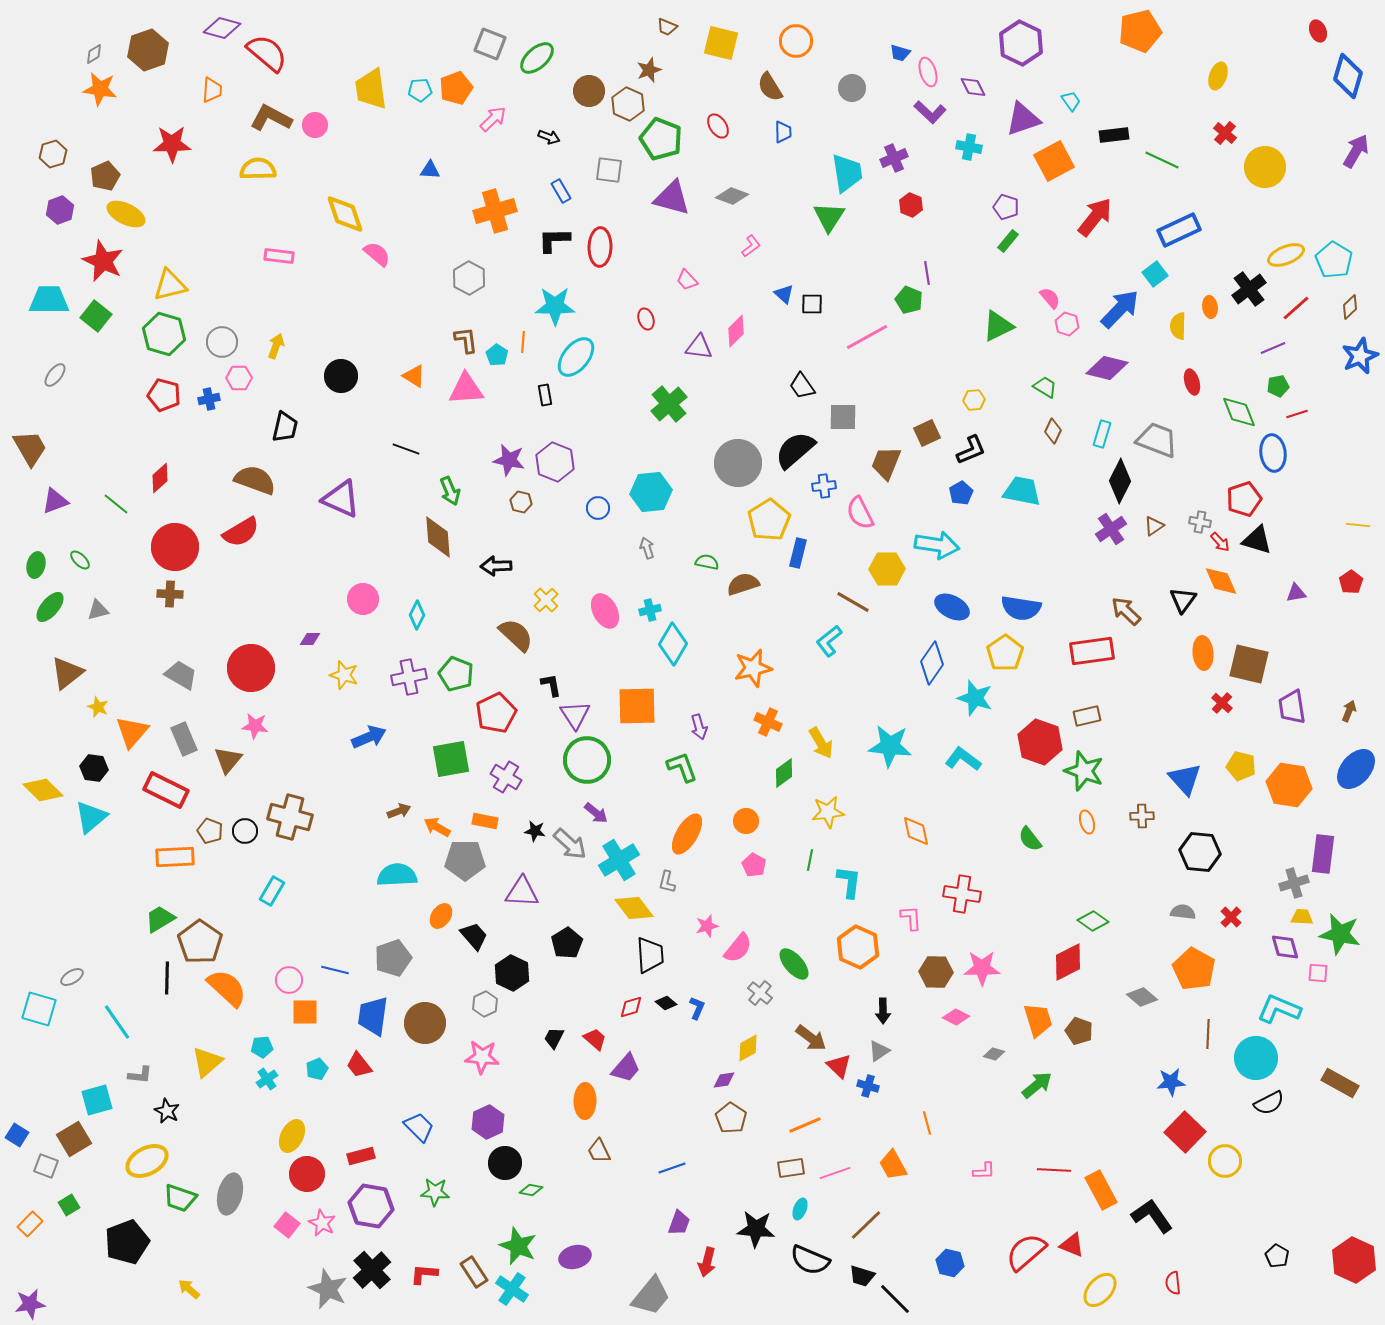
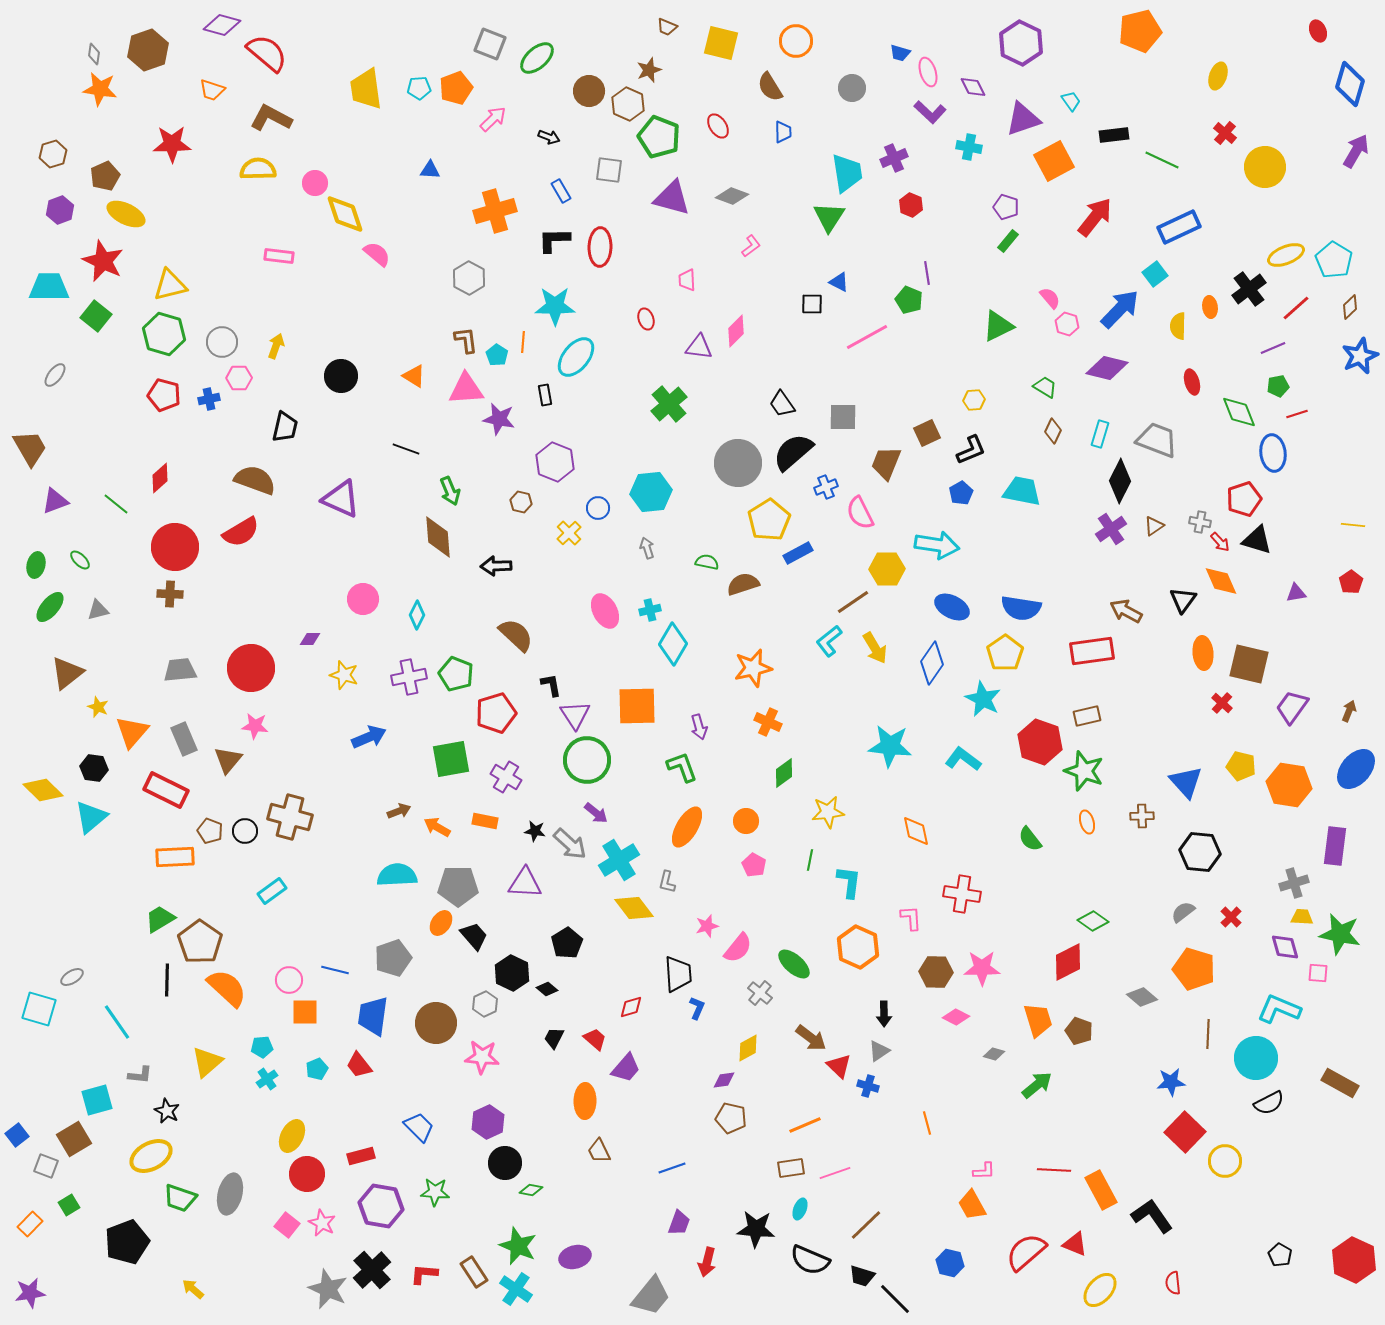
purple diamond at (222, 28): moved 3 px up
gray diamond at (94, 54): rotated 50 degrees counterclockwise
blue diamond at (1348, 76): moved 2 px right, 8 px down
yellow trapezoid at (371, 89): moved 5 px left
orange trapezoid at (212, 90): rotated 104 degrees clockwise
cyan pentagon at (420, 90): moved 1 px left, 2 px up
pink circle at (315, 125): moved 58 px down
green pentagon at (661, 139): moved 2 px left, 2 px up
blue rectangle at (1179, 230): moved 3 px up
pink trapezoid at (687, 280): rotated 40 degrees clockwise
blue triangle at (784, 294): moved 55 px right, 12 px up; rotated 15 degrees counterclockwise
cyan trapezoid at (49, 300): moved 13 px up
black trapezoid at (802, 386): moved 20 px left, 18 px down
cyan rectangle at (1102, 434): moved 2 px left
black semicircle at (795, 450): moved 2 px left, 2 px down
purple star at (509, 460): moved 10 px left, 41 px up
blue cross at (824, 486): moved 2 px right, 1 px down; rotated 15 degrees counterclockwise
yellow line at (1358, 525): moved 5 px left
blue rectangle at (798, 553): rotated 48 degrees clockwise
yellow cross at (546, 600): moved 23 px right, 67 px up
brown line at (853, 602): rotated 64 degrees counterclockwise
brown arrow at (1126, 611): rotated 16 degrees counterclockwise
gray trapezoid at (181, 675): moved 1 px left, 5 px up; rotated 36 degrees counterclockwise
cyan star at (975, 698): moved 8 px right, 1 px down; rotated 9 degrees clockwise
purple trapezoid at (1292, 707): rotated 45 degrees clockwise
red pentagon at (496, 713): rotated 9 degrees clockwise
yellow arrow at (821, 743): moved 54 px right, 95 px up
blue triangle at (1185, 779): moved 1 px right, 3 px down
orange ellipse at (687, 834): moved 7 px up
purple rectangle at (1323, 854): moved 12 px right, 8 px up
gray pentagon at (465, 860): moved 7 px left, 26 px down
cyan rectangle at (272, 891): rotated 24 degrees clockwise
purple triangle at (522, 892): moved 3 px right, 9 px up
gray semicircle at (1183, 912): rotated 45 degrees counterclockwise
orange ellipse at (441, 916): moved 7 px down
black trapezoid at (650, 955): moved 28 px right, 19 px down
green ellipse at (794, 964): rotated 8 degrees counterclockwise
orange pentagon at (1194, 969): rotated 12 degrees counterclockwise
black line at (167, 978): moved 2 px down
black diamond at (666, 1003): moved 119 px left, 14 px up
black arrow at (883, 1011): moved 1 px right, 3 px down
brown circle at (425, 1023): moved 11 px right
brown pentagon at (731, 1118): rotated 20 degrees counterclockwise
blue square at (17, 1135): rotated 20 degrees clockwise
yellow ellipse at (147, 1161): moved 4 px right, 5 px up
orange trapezoid at (893, 1165): moved 79 px right, 40 px down
purple hexagon at (371, 1206): moved 10 px right
red triangle at (1072, 1245): moved 3 px right, 1 px up
black pentagon at (1277, 1256): moved 3 px right, 1 px up
yellow arrow at (189, 1289): moved 4 px right
cyan cross at (512, 1289): moved 4 px right
purple star at (30, 1304): moved 11 px up
